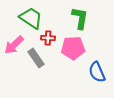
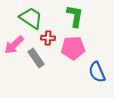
green L-shape: moved 5 px left, 2 px up
